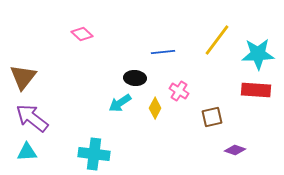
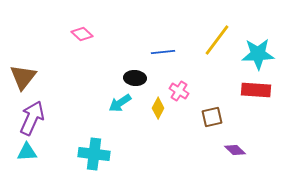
yellow diamond: moved 3 px right
purple arrow: rotated 76 degrees clockwise
purple diamond: rotated 25 degrees clockwise
